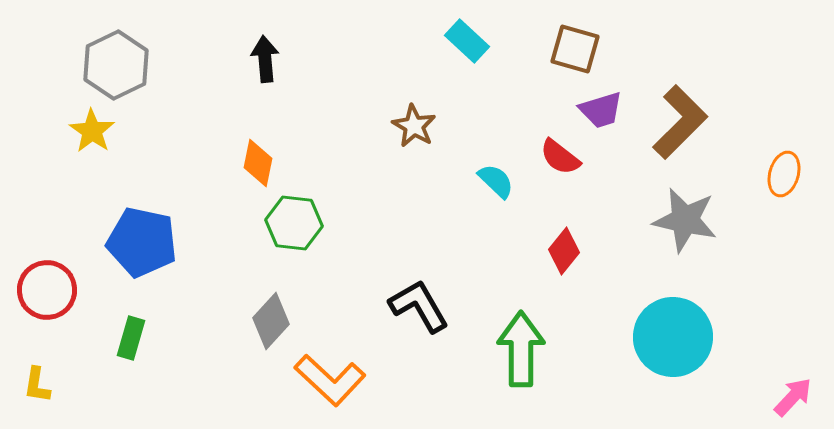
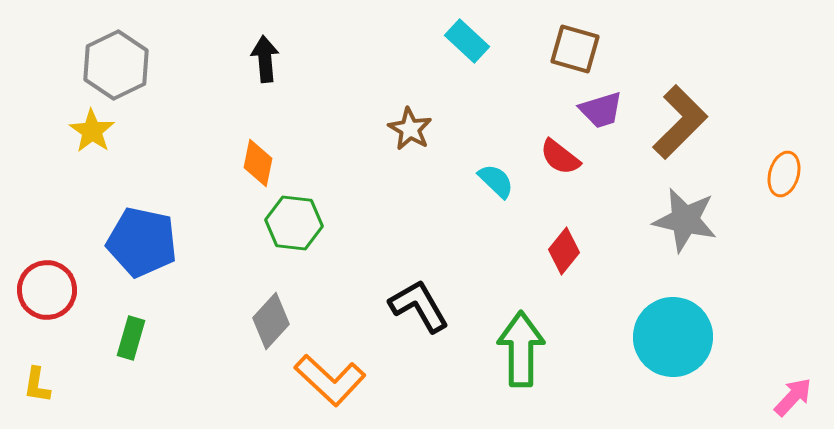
brown star: moved 4 px left, 3 px down
